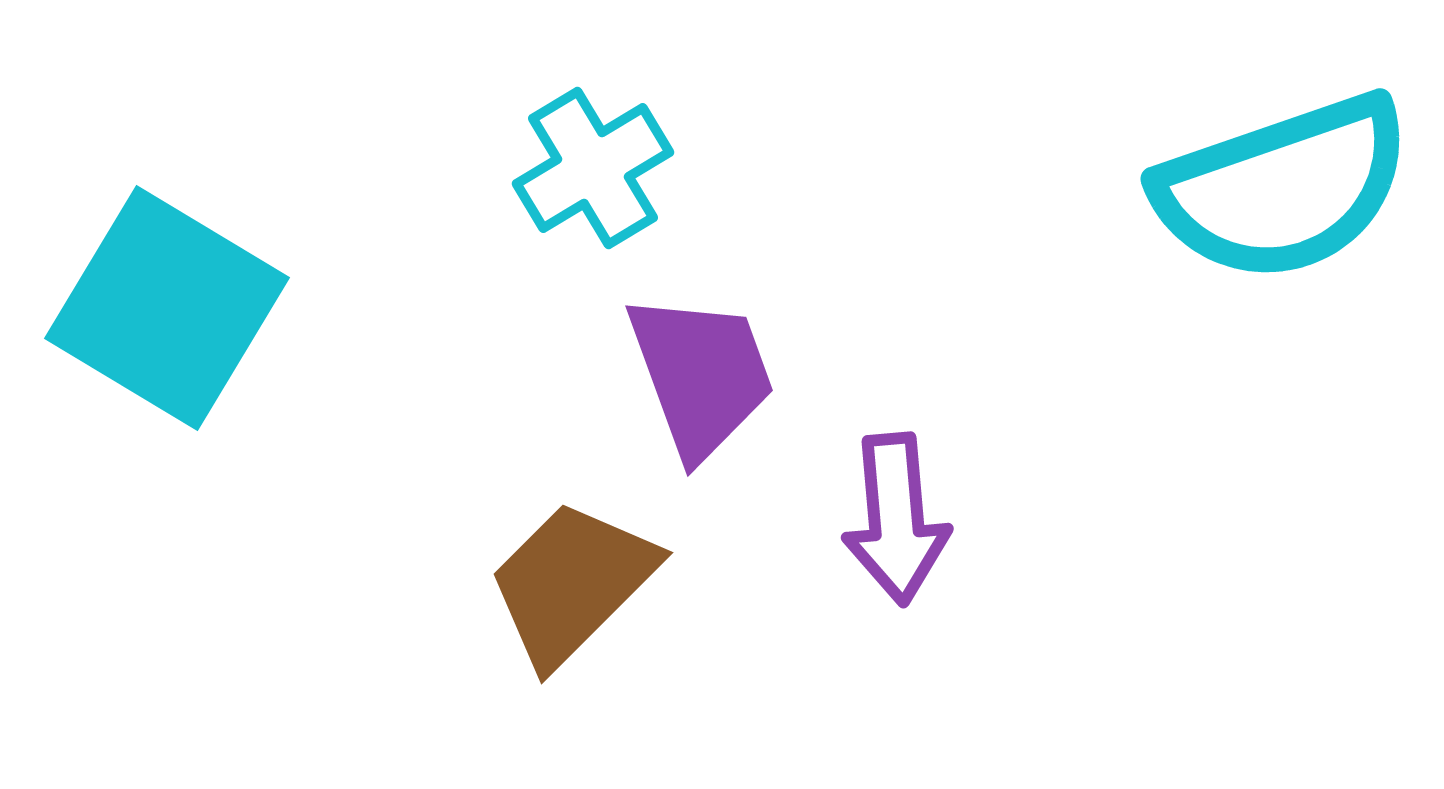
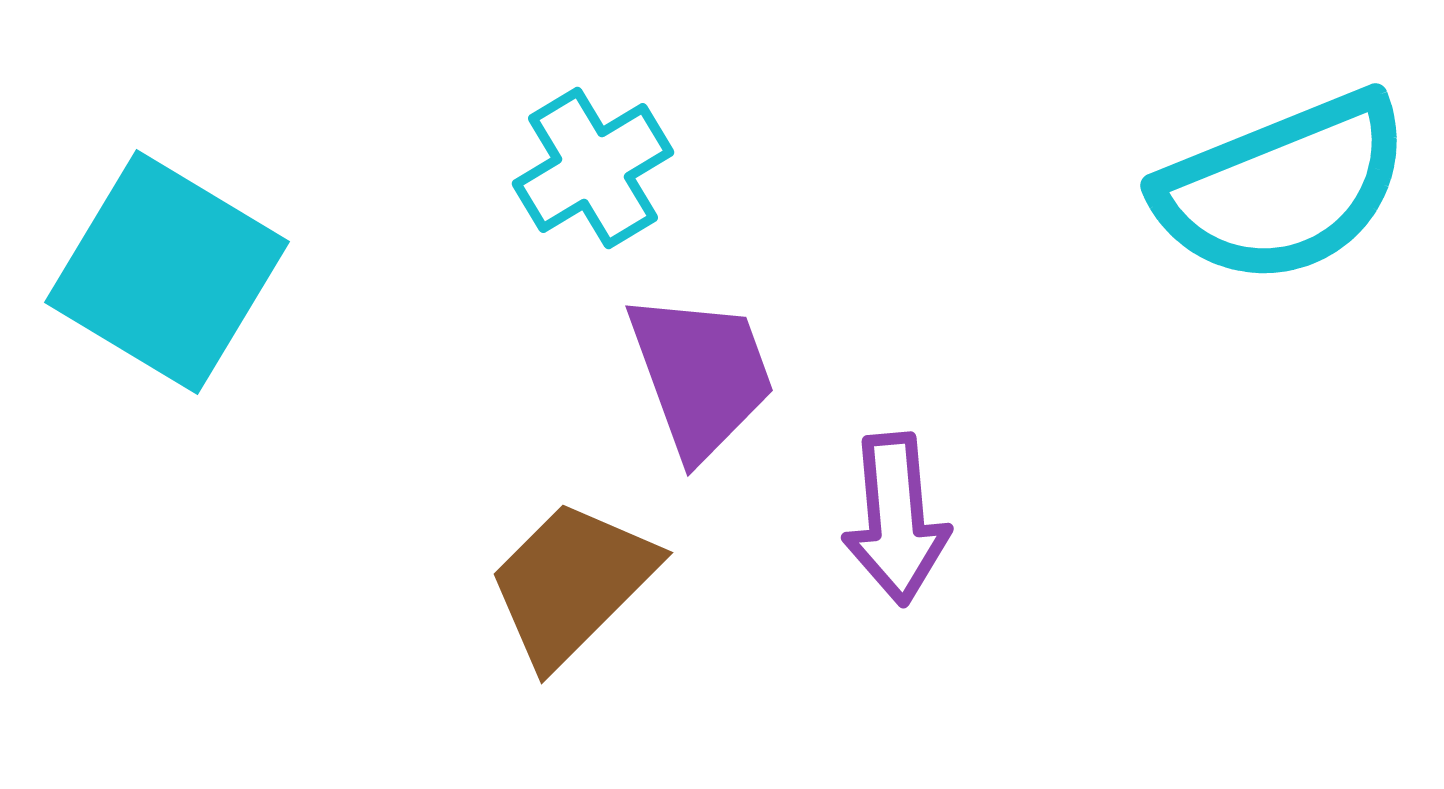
cyan semicircle: rotated 3 degrees counterclockwise
cyan square: moved 36 px up
